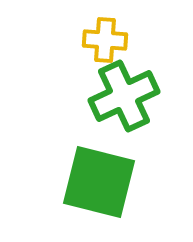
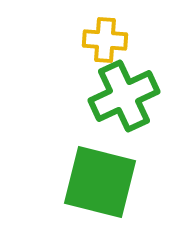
green square: moved 1 px right
